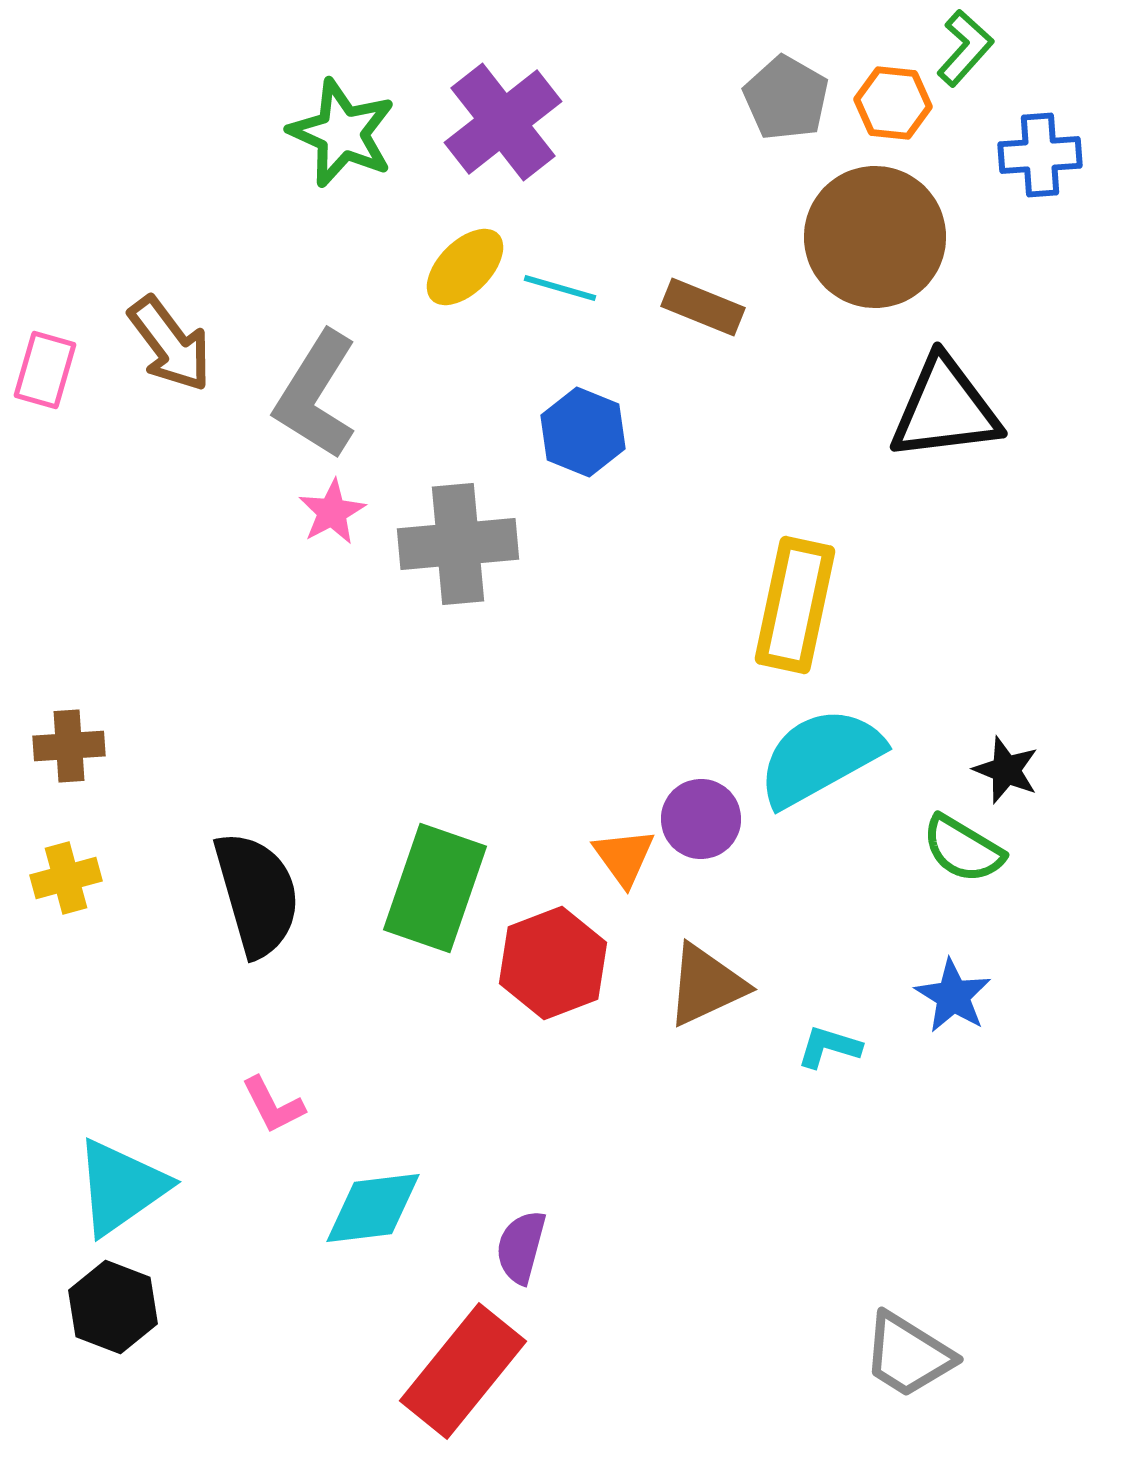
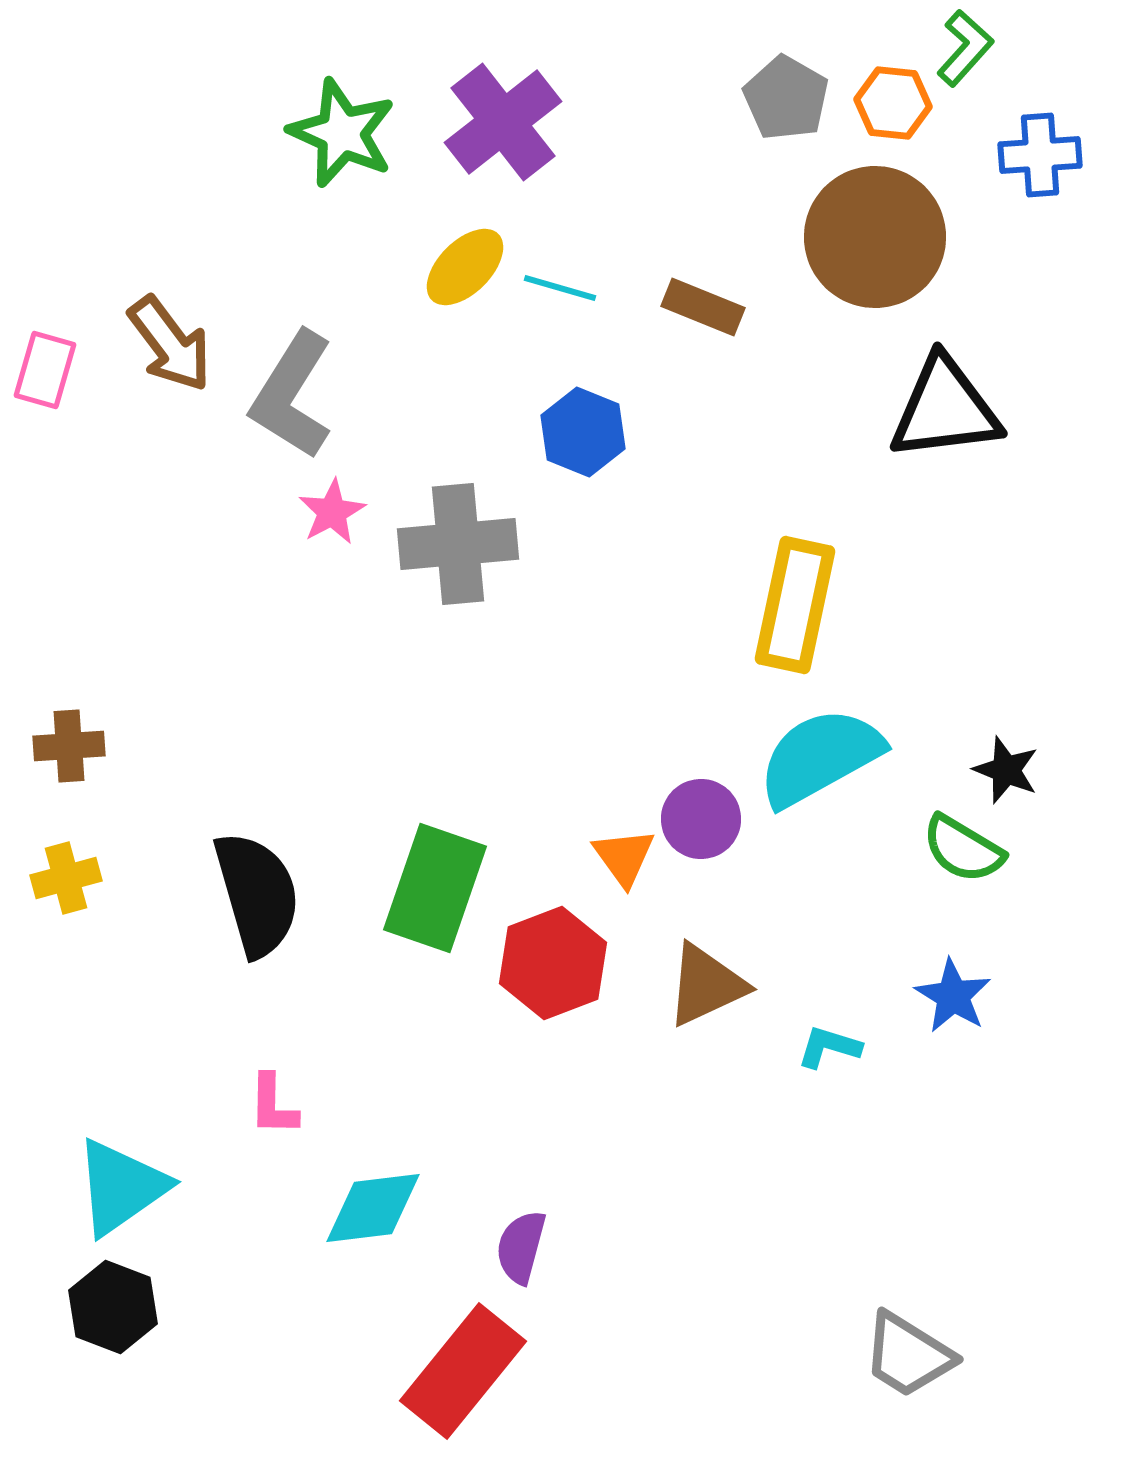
gray L-shape: moved 24 px left
pink L-shape: rotated 28 degrees clockwise
